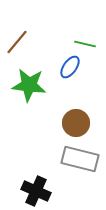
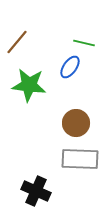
green line: moved 1 px left, 1 px up
gray rectangle: rotated 12 degrees counterclockwise
